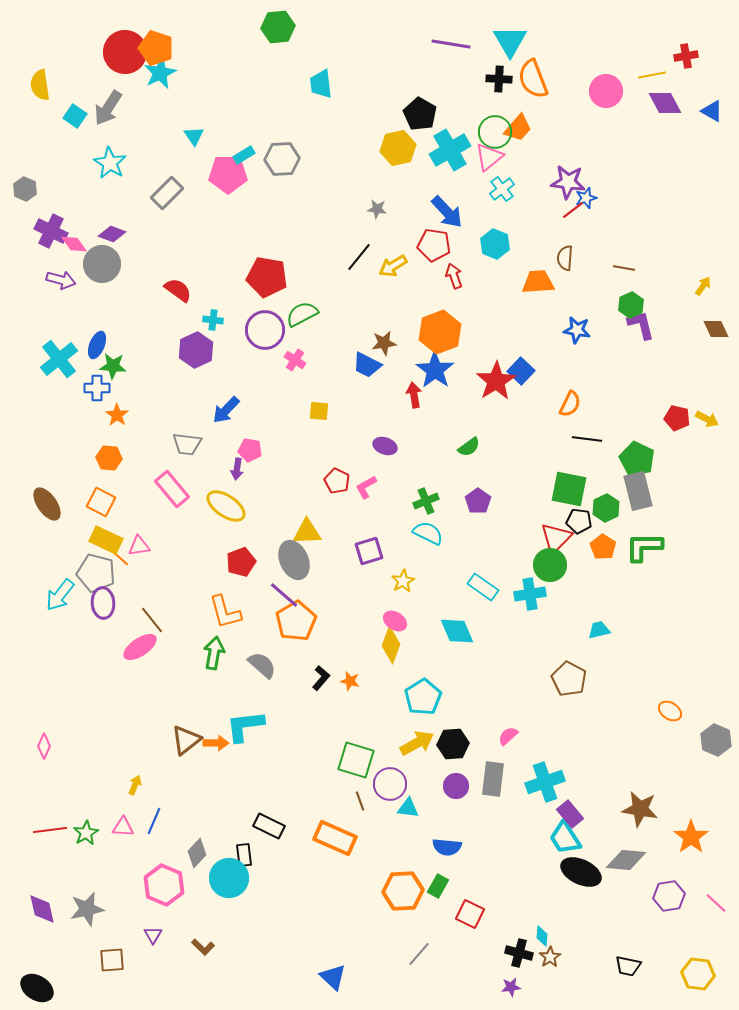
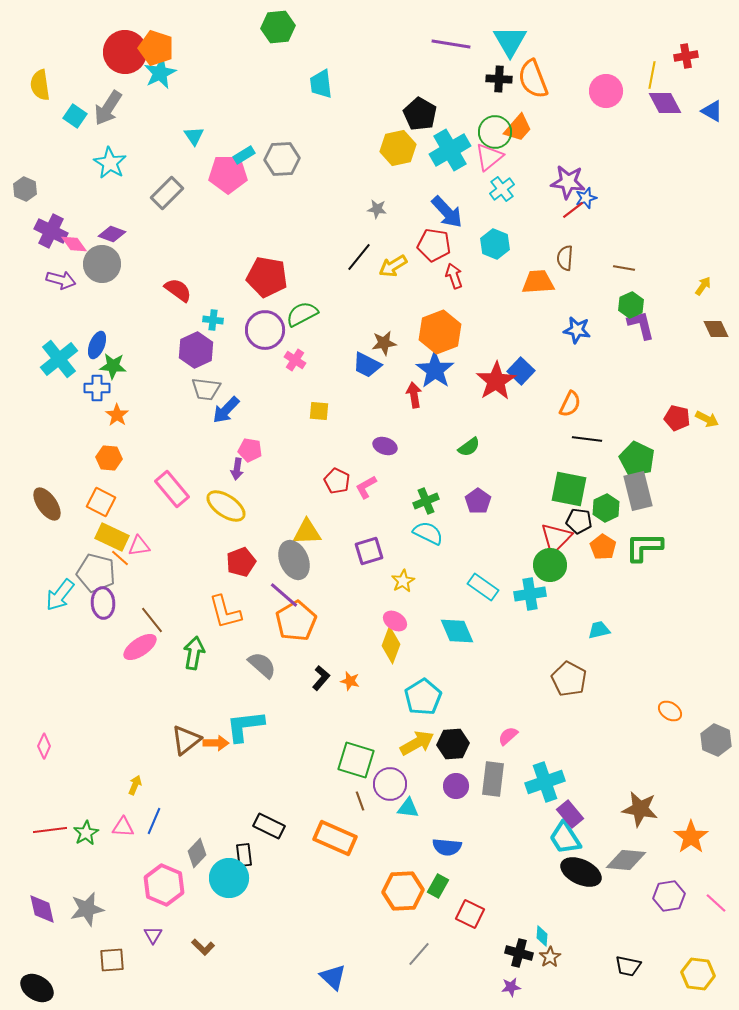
yellow line at (652, 75): rotated 68 degrees counterclockwise
gray trapezoid at (187, 444): moved 19 px right, 55 px up
yellow rectangle at (106, 540): moved 6 px right, 3 px up
green arrow at (214, 653): moved 20 px left
